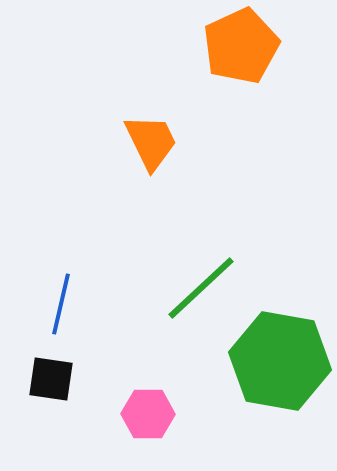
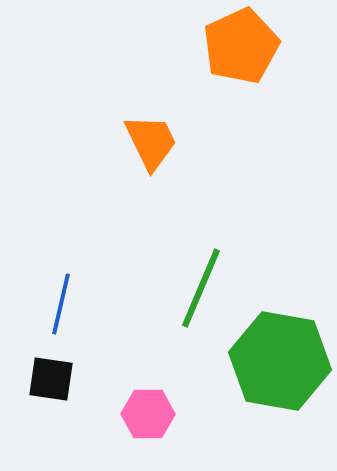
green line: rotated 24 degrees counterclockwise
